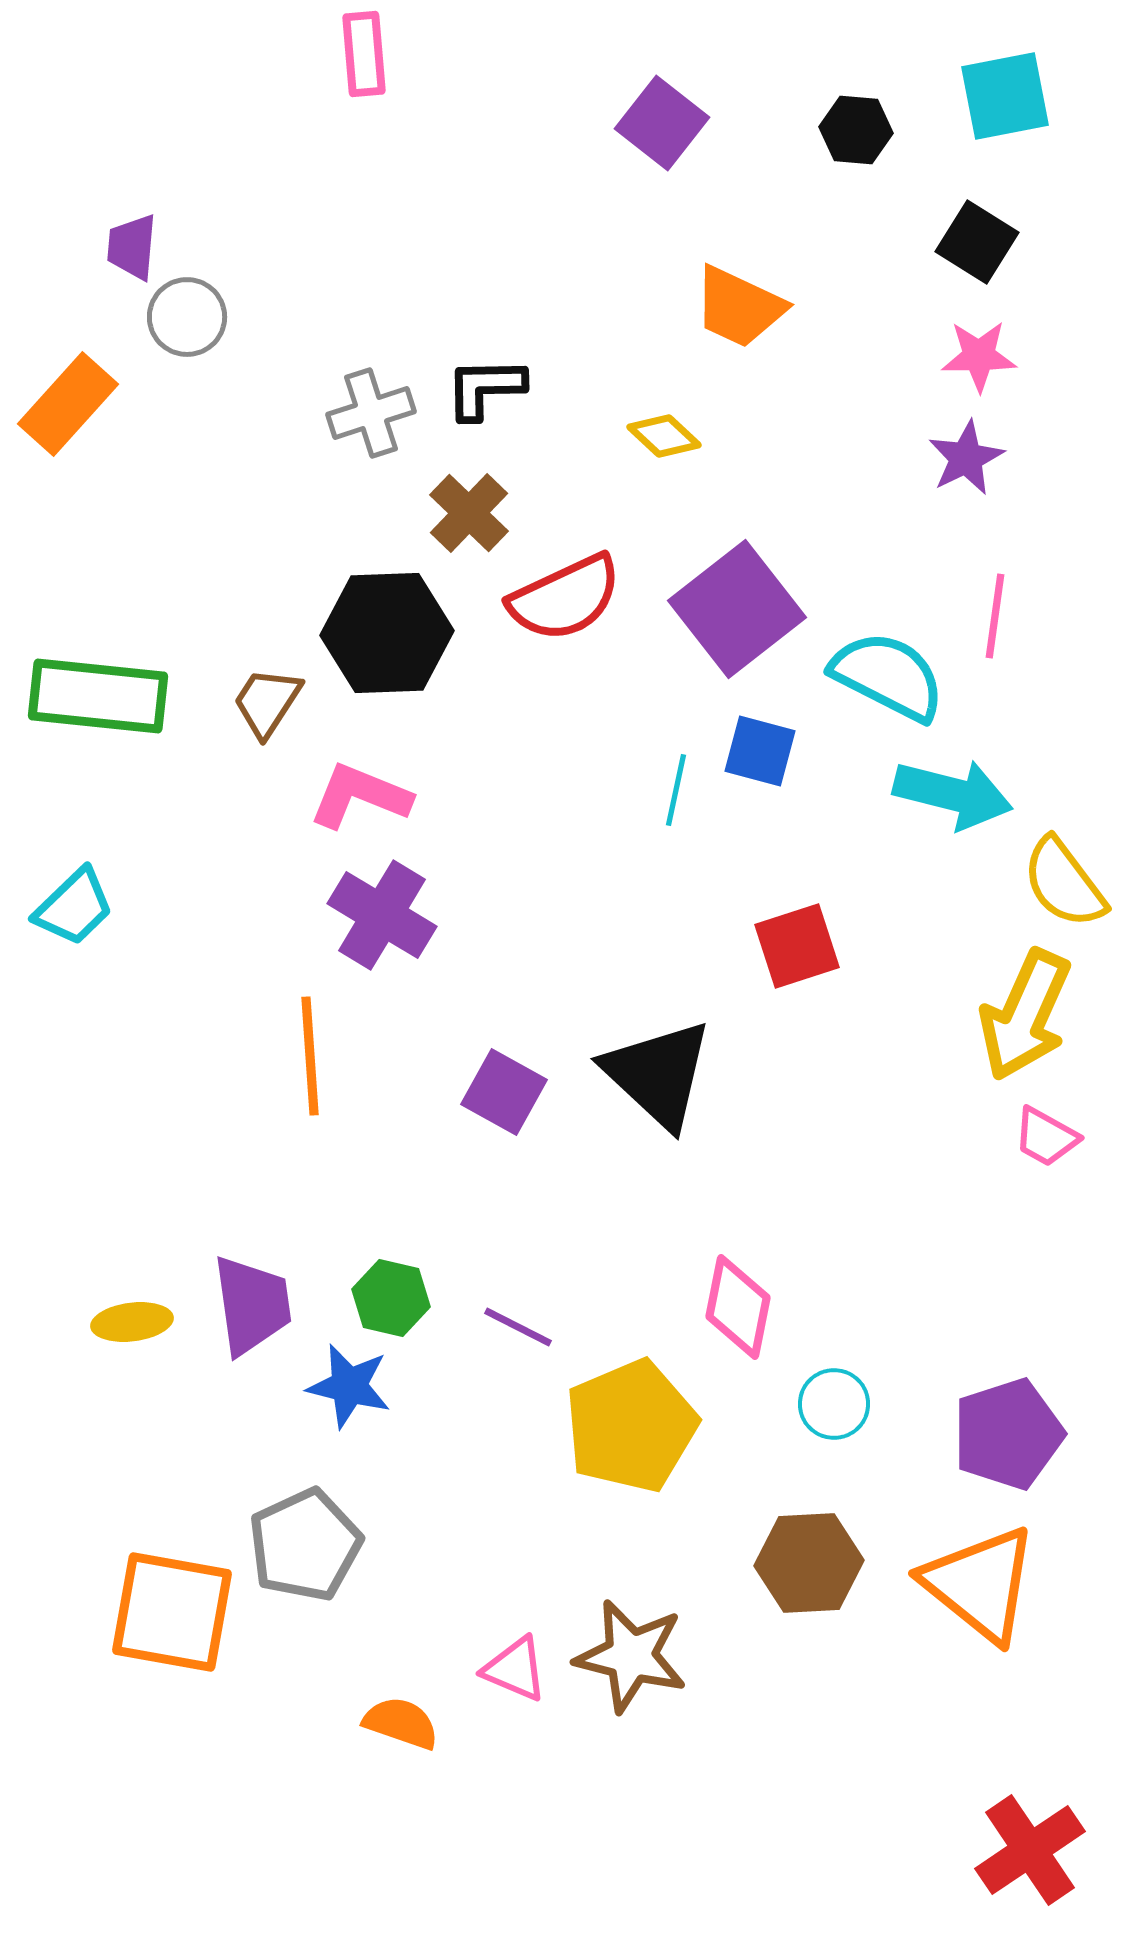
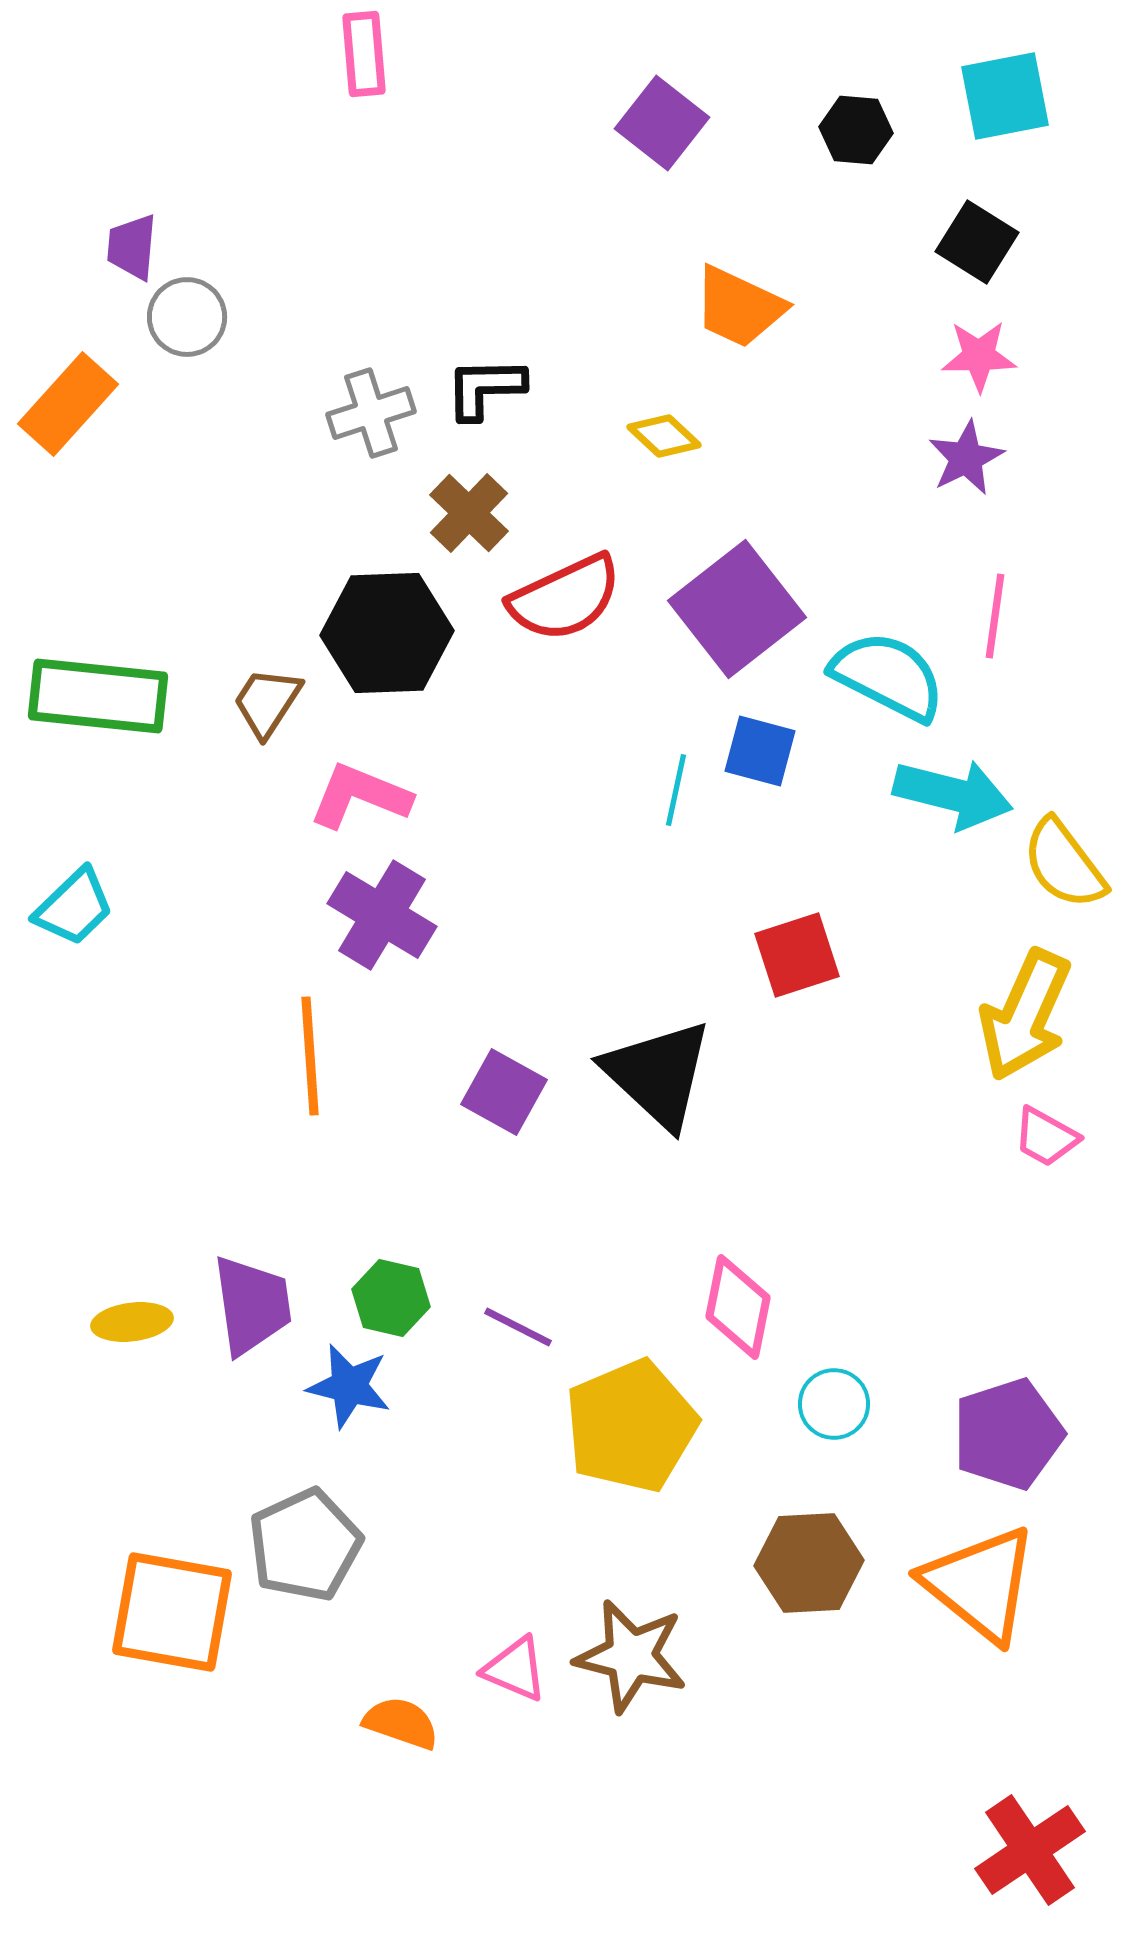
yellow semicircle at (1064, 883): moved 19 px up
red square at (797, 946): moved 9 px down
